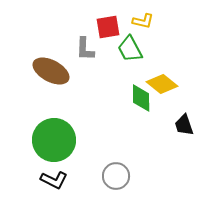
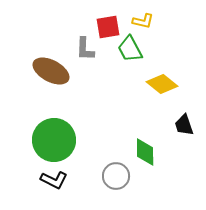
green diamond: moved 4 px right, 54 px down
